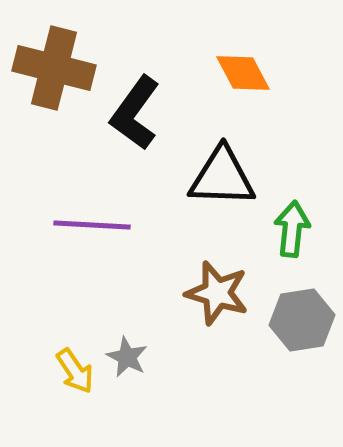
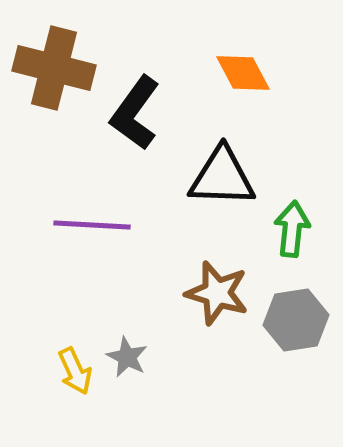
gray hexagon: moved 6 px left
yellow arrow: rotated 9 degrees clockwise
